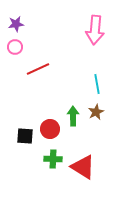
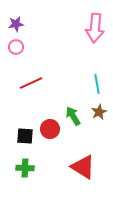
pink arrow: moved 2 px up
pink circle: moved 1 px right
red line: moved 7 px left, 14 px down
brown star: moved 3 px right
green arrow: rotated 30 degrees counterclockwise
green cross: moved 28 px left, 9 px down
